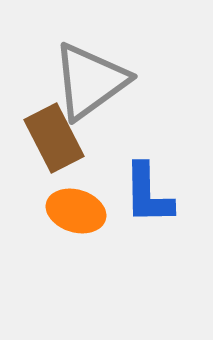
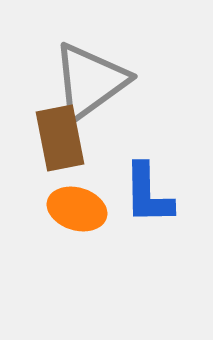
brown rectangle: moved 6 px right; rotated 16 degrees clockwise
orange ellipse: moved 1 px right, 2 px up
